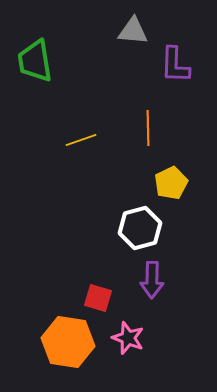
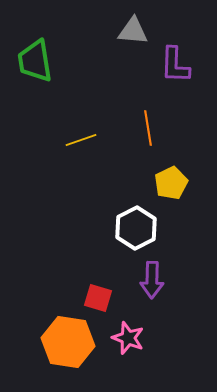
orange line: rotated 8 degrees counterclockwise
white hexagon: moved 4 px left; rotated 12 degrees counterclockwise
